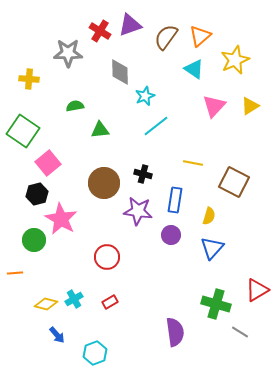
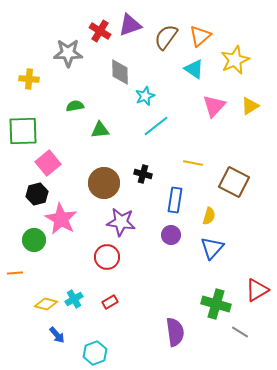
green square: rotated 36 degrees counterclockwise
purple star: moved 17 px left, 11 px down
